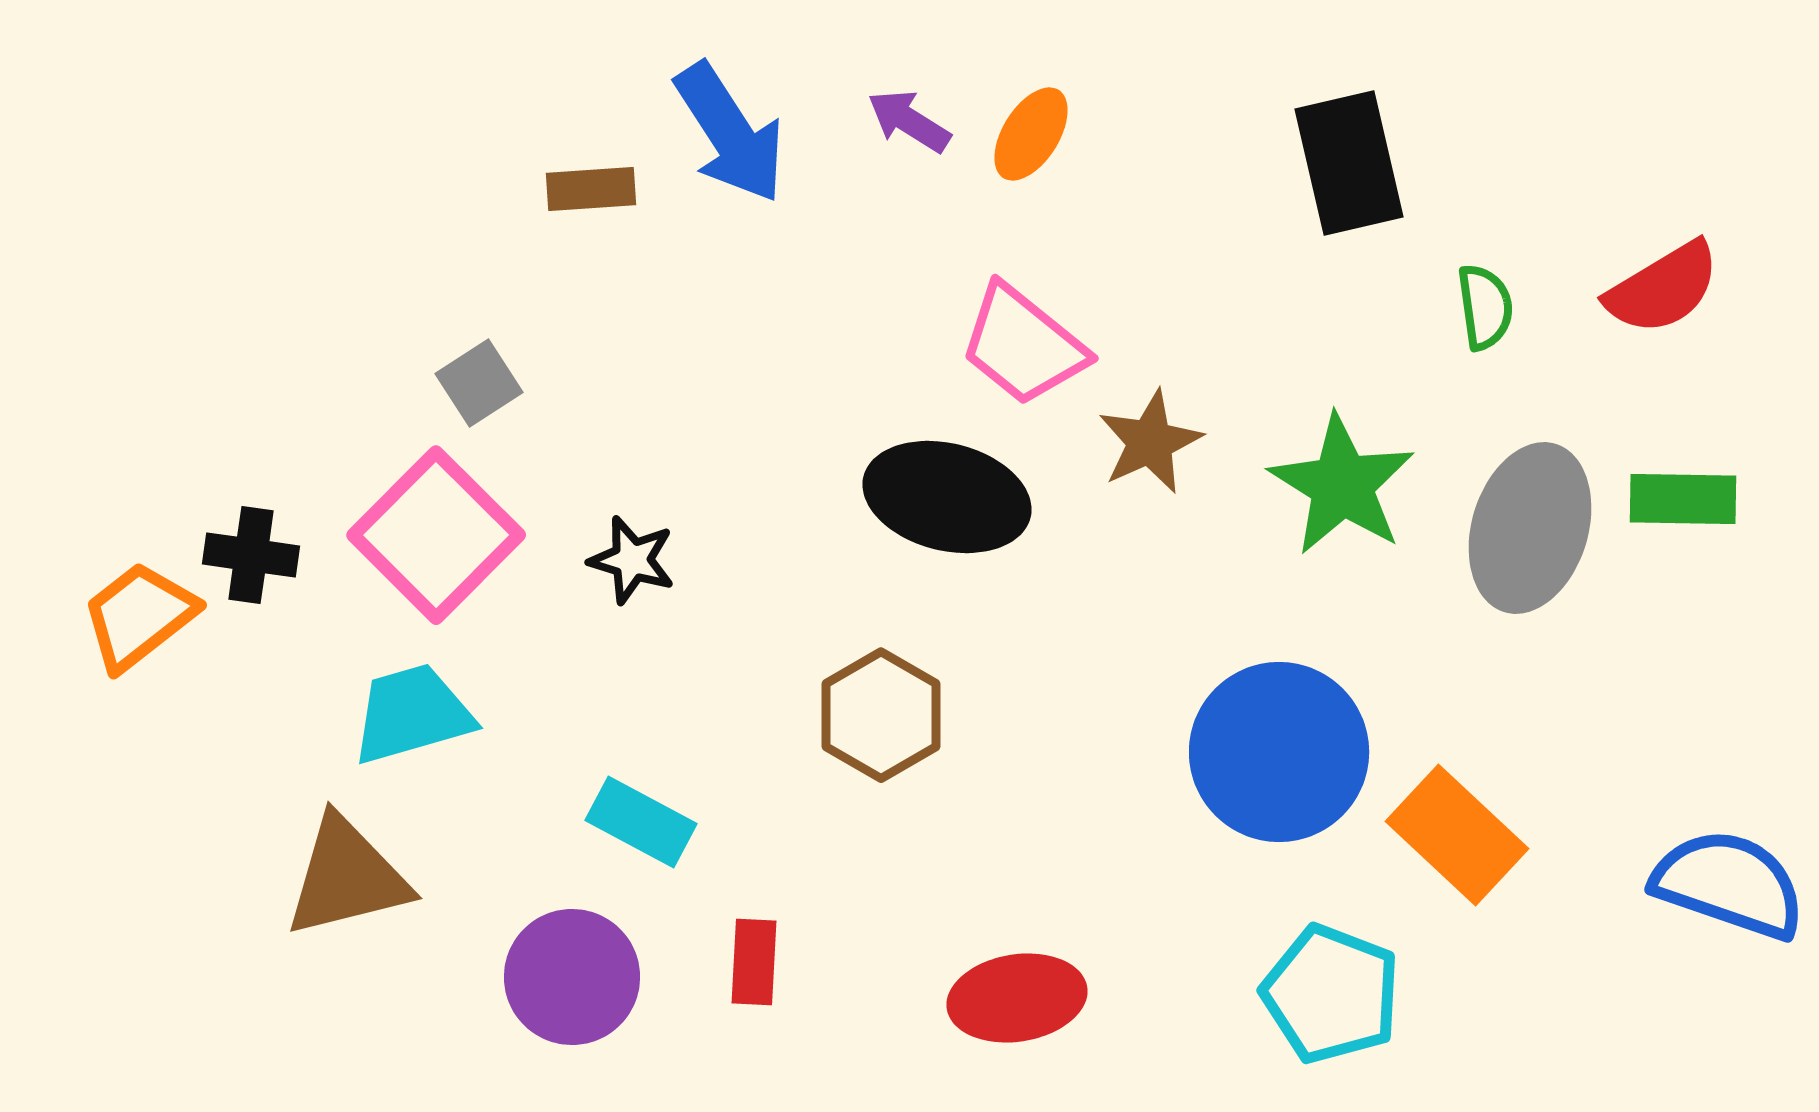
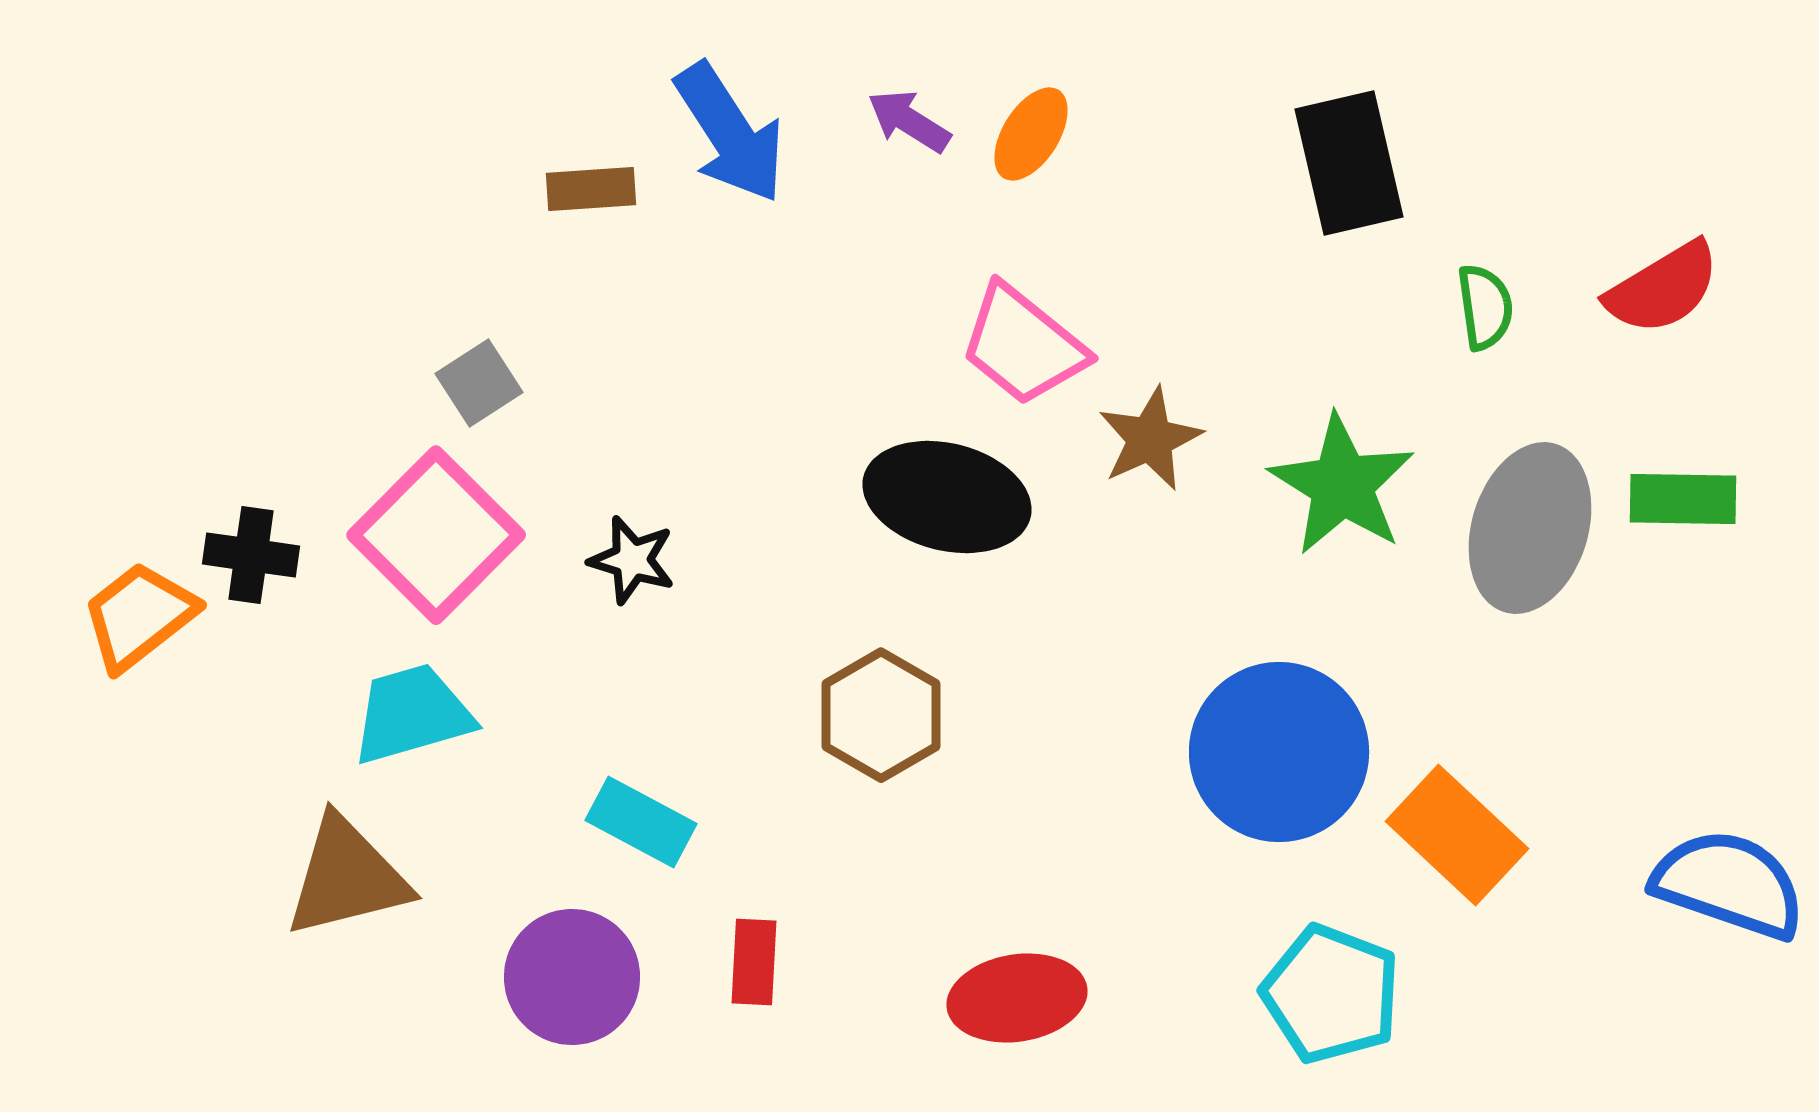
brown star: moved 3 px up
